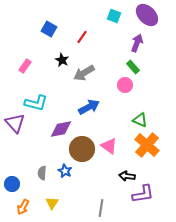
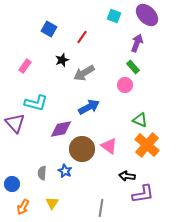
black star: rotated 24 degrees clockwise
